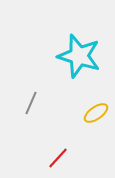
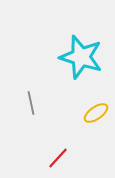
cyan star: moved 2 px right, 1 px down
gray line: rotated 35 degrees counterclockwise
